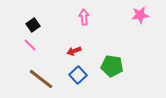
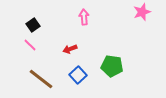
pink star: moved 2 px right, 3 px up; rotated 12 degrees counterclockwise
red arrow: moved 4 px left, 2 px up
